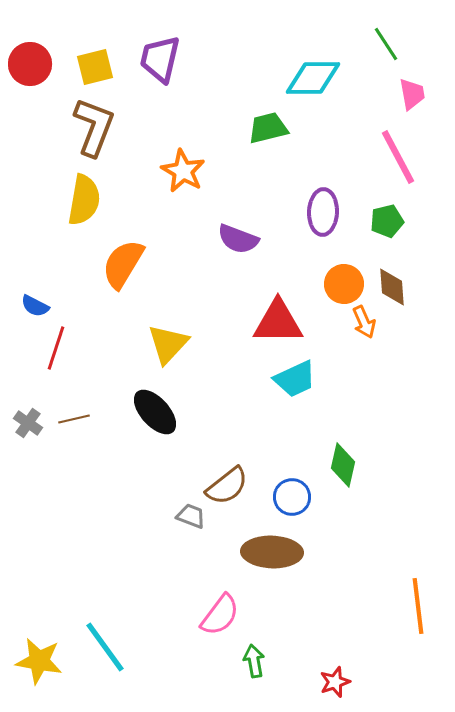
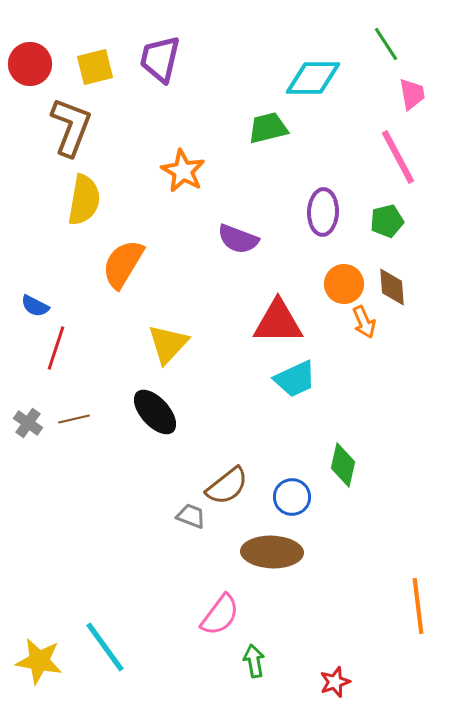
brown L-shape: moved 23 px left
